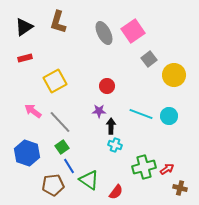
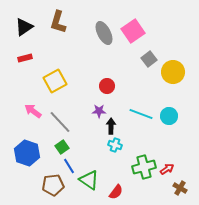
yellow circle: moved 1 px left, 3 px up
brown cross: rotated 16 degrees clockwise
